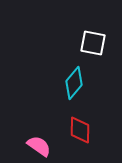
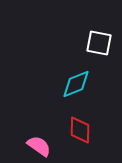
white square: moved 6 px right
cyan diamond: moved 2 px right, 1 px down; rotated 28 degrees clockwise
